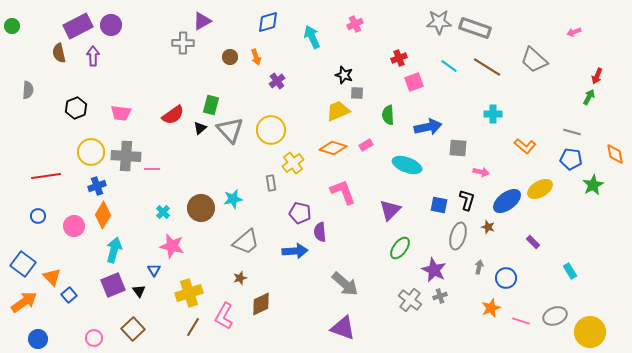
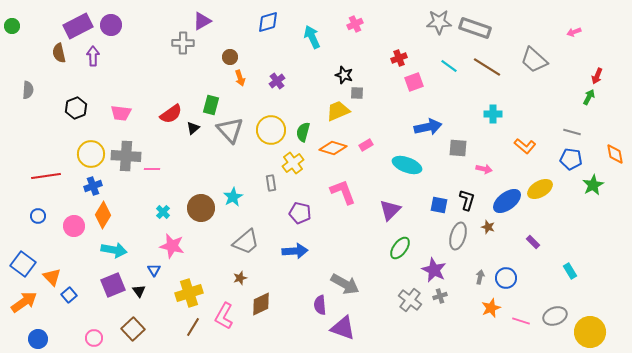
orange arrow at (256, 57): moved 16 px left, 21 px down
red semicircle at (173, 115): moved 2 px left, 1 px up
green semicircle at (388, 115): moved 85 px left, 17 px down; rotated 18 degrees clockwise
black triangle at (200, 128): moved 7 px left
yellow circle at (91, 152): moved 2 px down
pink arrow at (481, 172): moved 3 px right, 3 px up
blue cross at (97, 186): moved 4 px left
cyan star at (233, 199): moved 2 px up; rotated 18 degrees counterclockwise
purple semicircle at (320, 232): moved 73 px down
cyan arrow at (114, 250): rotated 85 degrees clockwise
gray arrow at (479, 267): moved 1 px right, 10 px down
gray arrow at (345, 284): rotated 12 degrees counterclockwise
